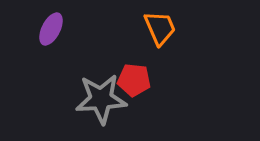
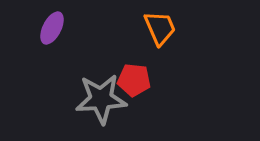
purple ellipse: moved 1 px right, 1 px up
